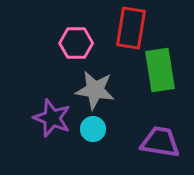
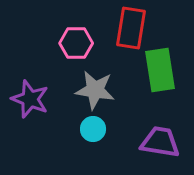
purple star: moved 22 px left, 19 px up
